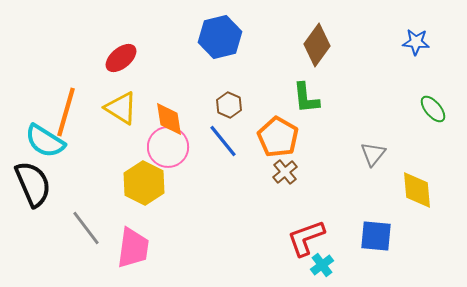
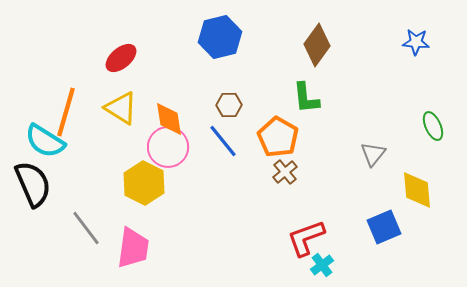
brown hexagon: rotated 25 degrees counterclockwise
green ellipse: moved 17 px down; rotated 16 degrees clockwise
blue square: moved 8 px right, 9 px up; rotated 28 degrees counterclockwise
